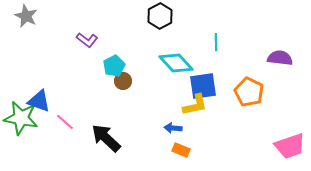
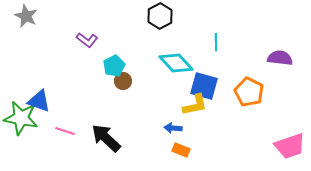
blue square: moved 1 px right; rotated 24 degrees clockwise
pink line: moved 9 px down; rotated 24 degrees counterclockwise
